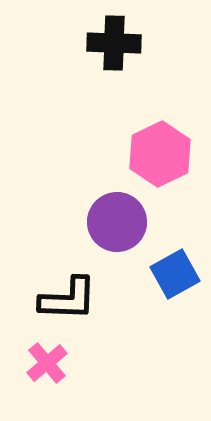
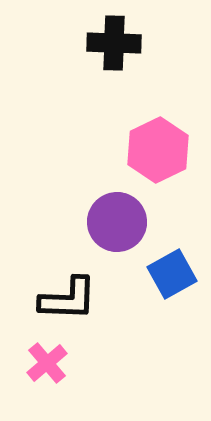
pink hexagon: moved 2 px left, 4 px up
blue square: moved 3 px left
